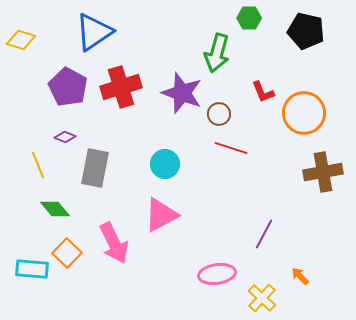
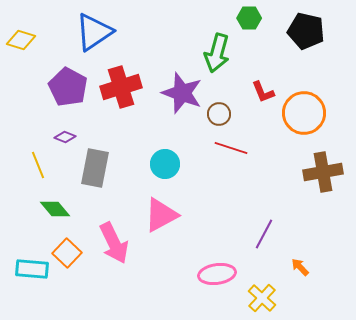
orange arrow: moved 9 px up
